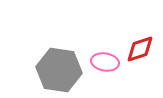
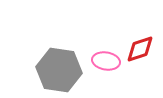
pink ellipse: moved 1 px right, 1 px up
